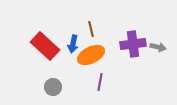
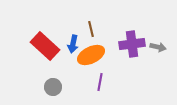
purple cross: moved 1 px left
